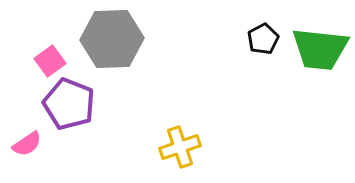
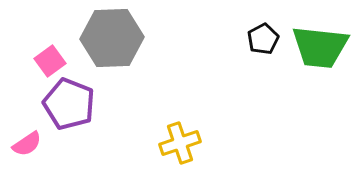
gray hexagon: moved 1 px up
green trapezoid: moved 2 px up
yellow cross: moved 4 px up
